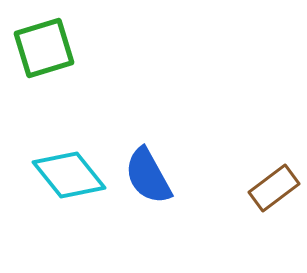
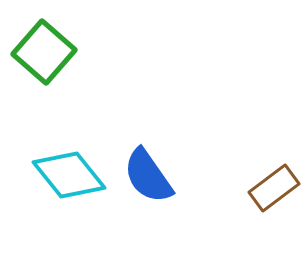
green square: moved 4 px down; rotated 32 degrees counterclockwise
blue semicircle: rotated 6 degrees counterclockwise
